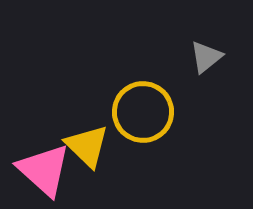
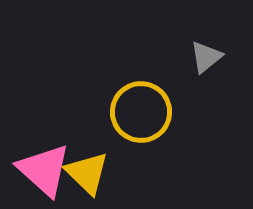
yellow circle: moved 2 px left
yellow triangle: moved 27 px down
